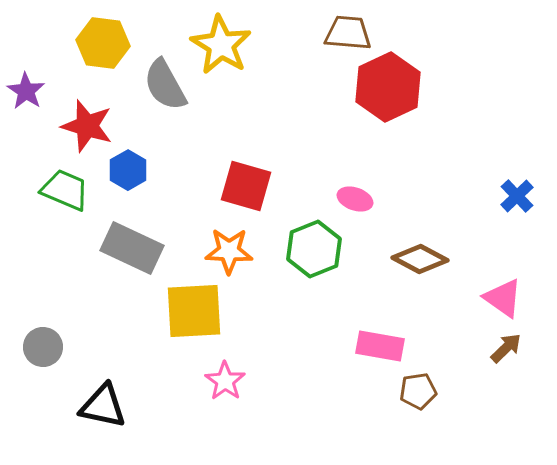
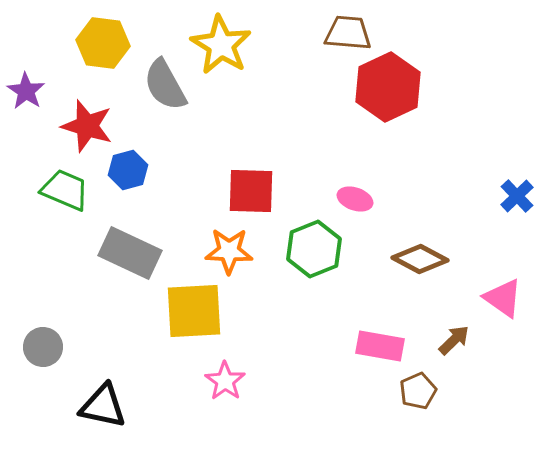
blue hexagon: rotated 15 degrees clockwise
red square: moved 5 px right, 5 px down; rotated 14 degrees counterclockwise
gray rectangle: moved 2 px left, 5 px down
brown arrow: moved 52 px left, 8 px up
brown pentagon: rotated 15 degrees counterclockwise
